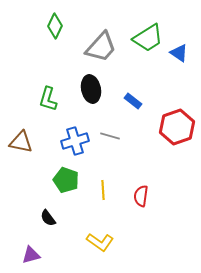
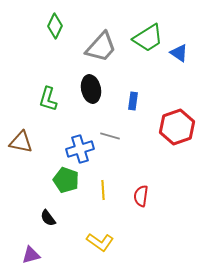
blue rectangle: rotated 60 degrees clockwise
blue cross: moved 5 px right, 8 px down
